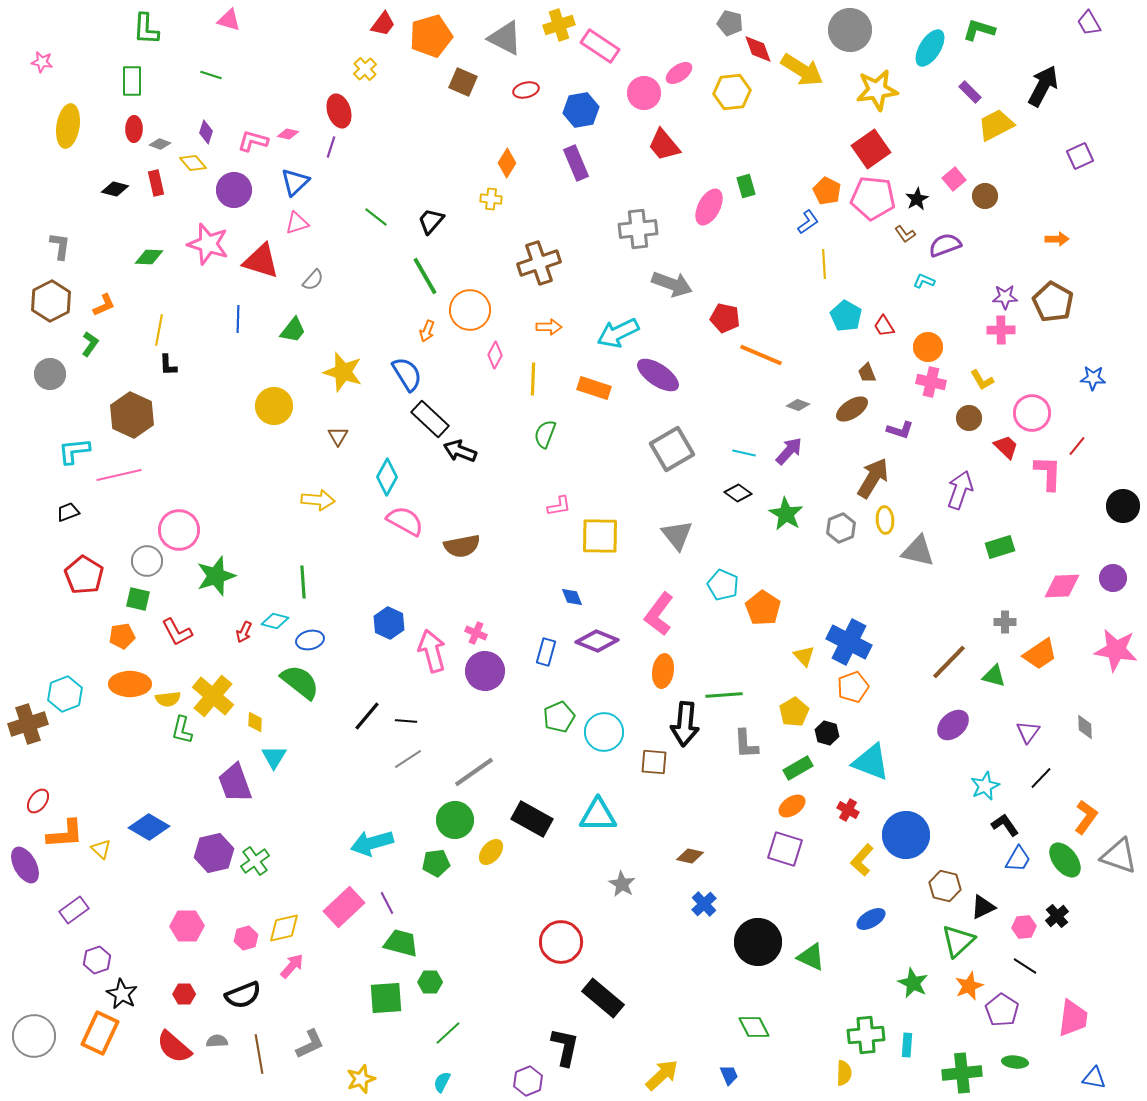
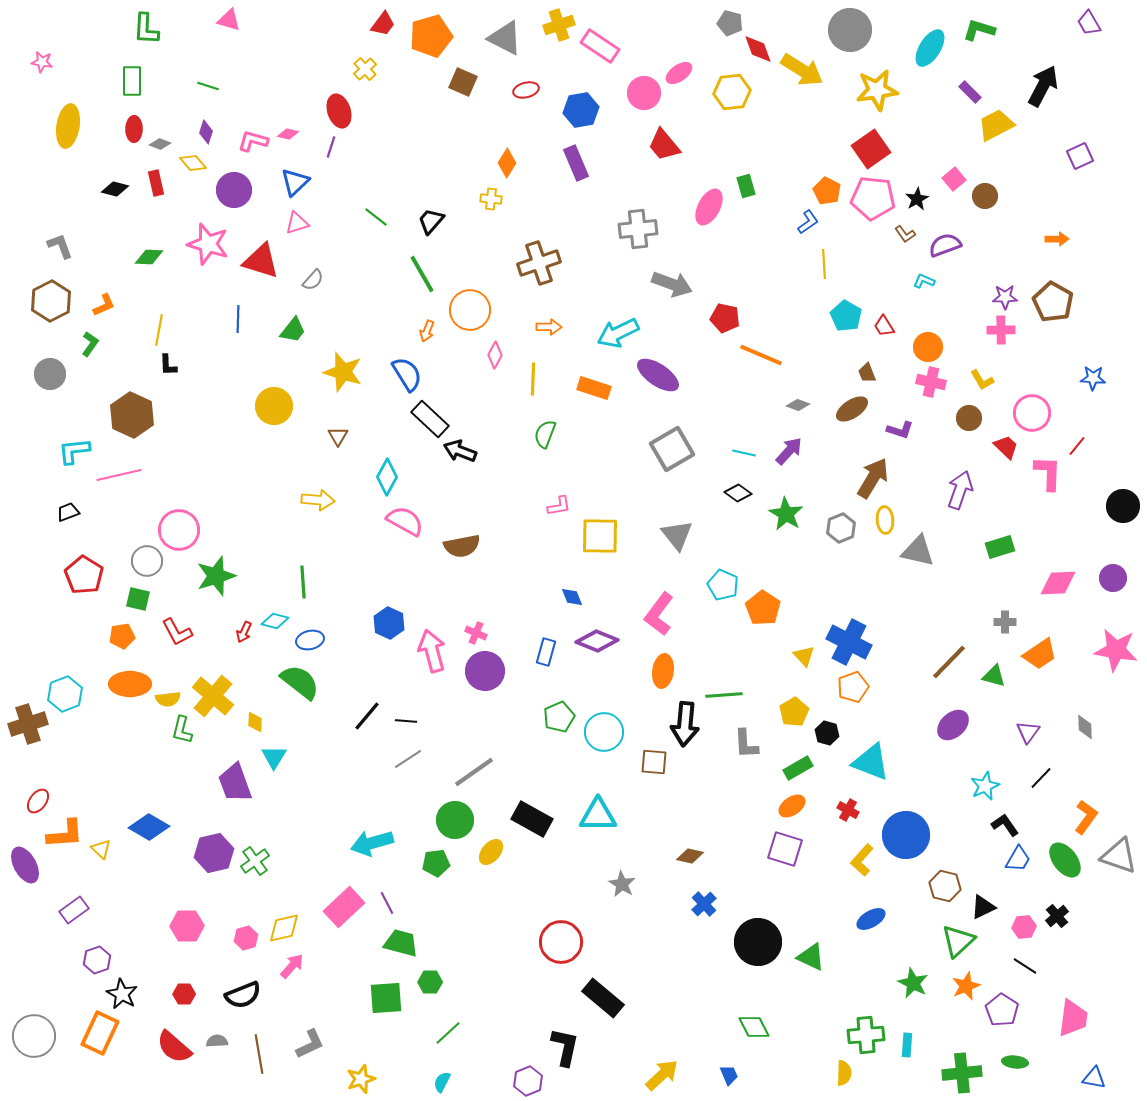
green line at (211, 75): moved 3 px left, 11 px down
gray L-shape at (60, 246): rotated 28 degrees counterclockwise
green line at (425, 276): moved 3 px left, 2 px up
pink diamond at (1062, 586): moved 4 px left, 3 px up
orange star at (969, 986): moved 3 px left
